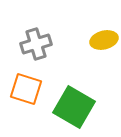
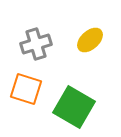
yellow ellipse: moved 14 px left; rotated 28 degrees counterclockwise
